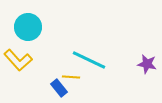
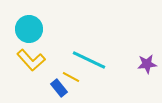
cyan circle: moved 1 px right, 2 px down
yellow L-shape: moved 13 px right
purple star: rotated 18 degrees counterclockwise
yellow line: rotated 24 degrees clockwise
